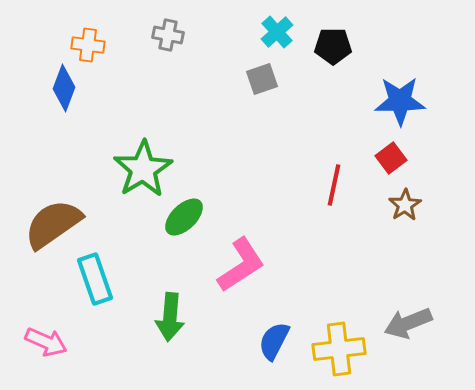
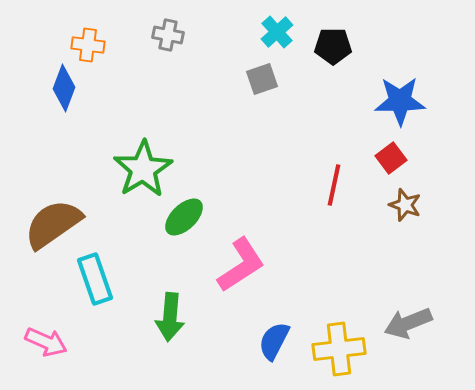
brown star: rotated 20 degrees counterclockwise
